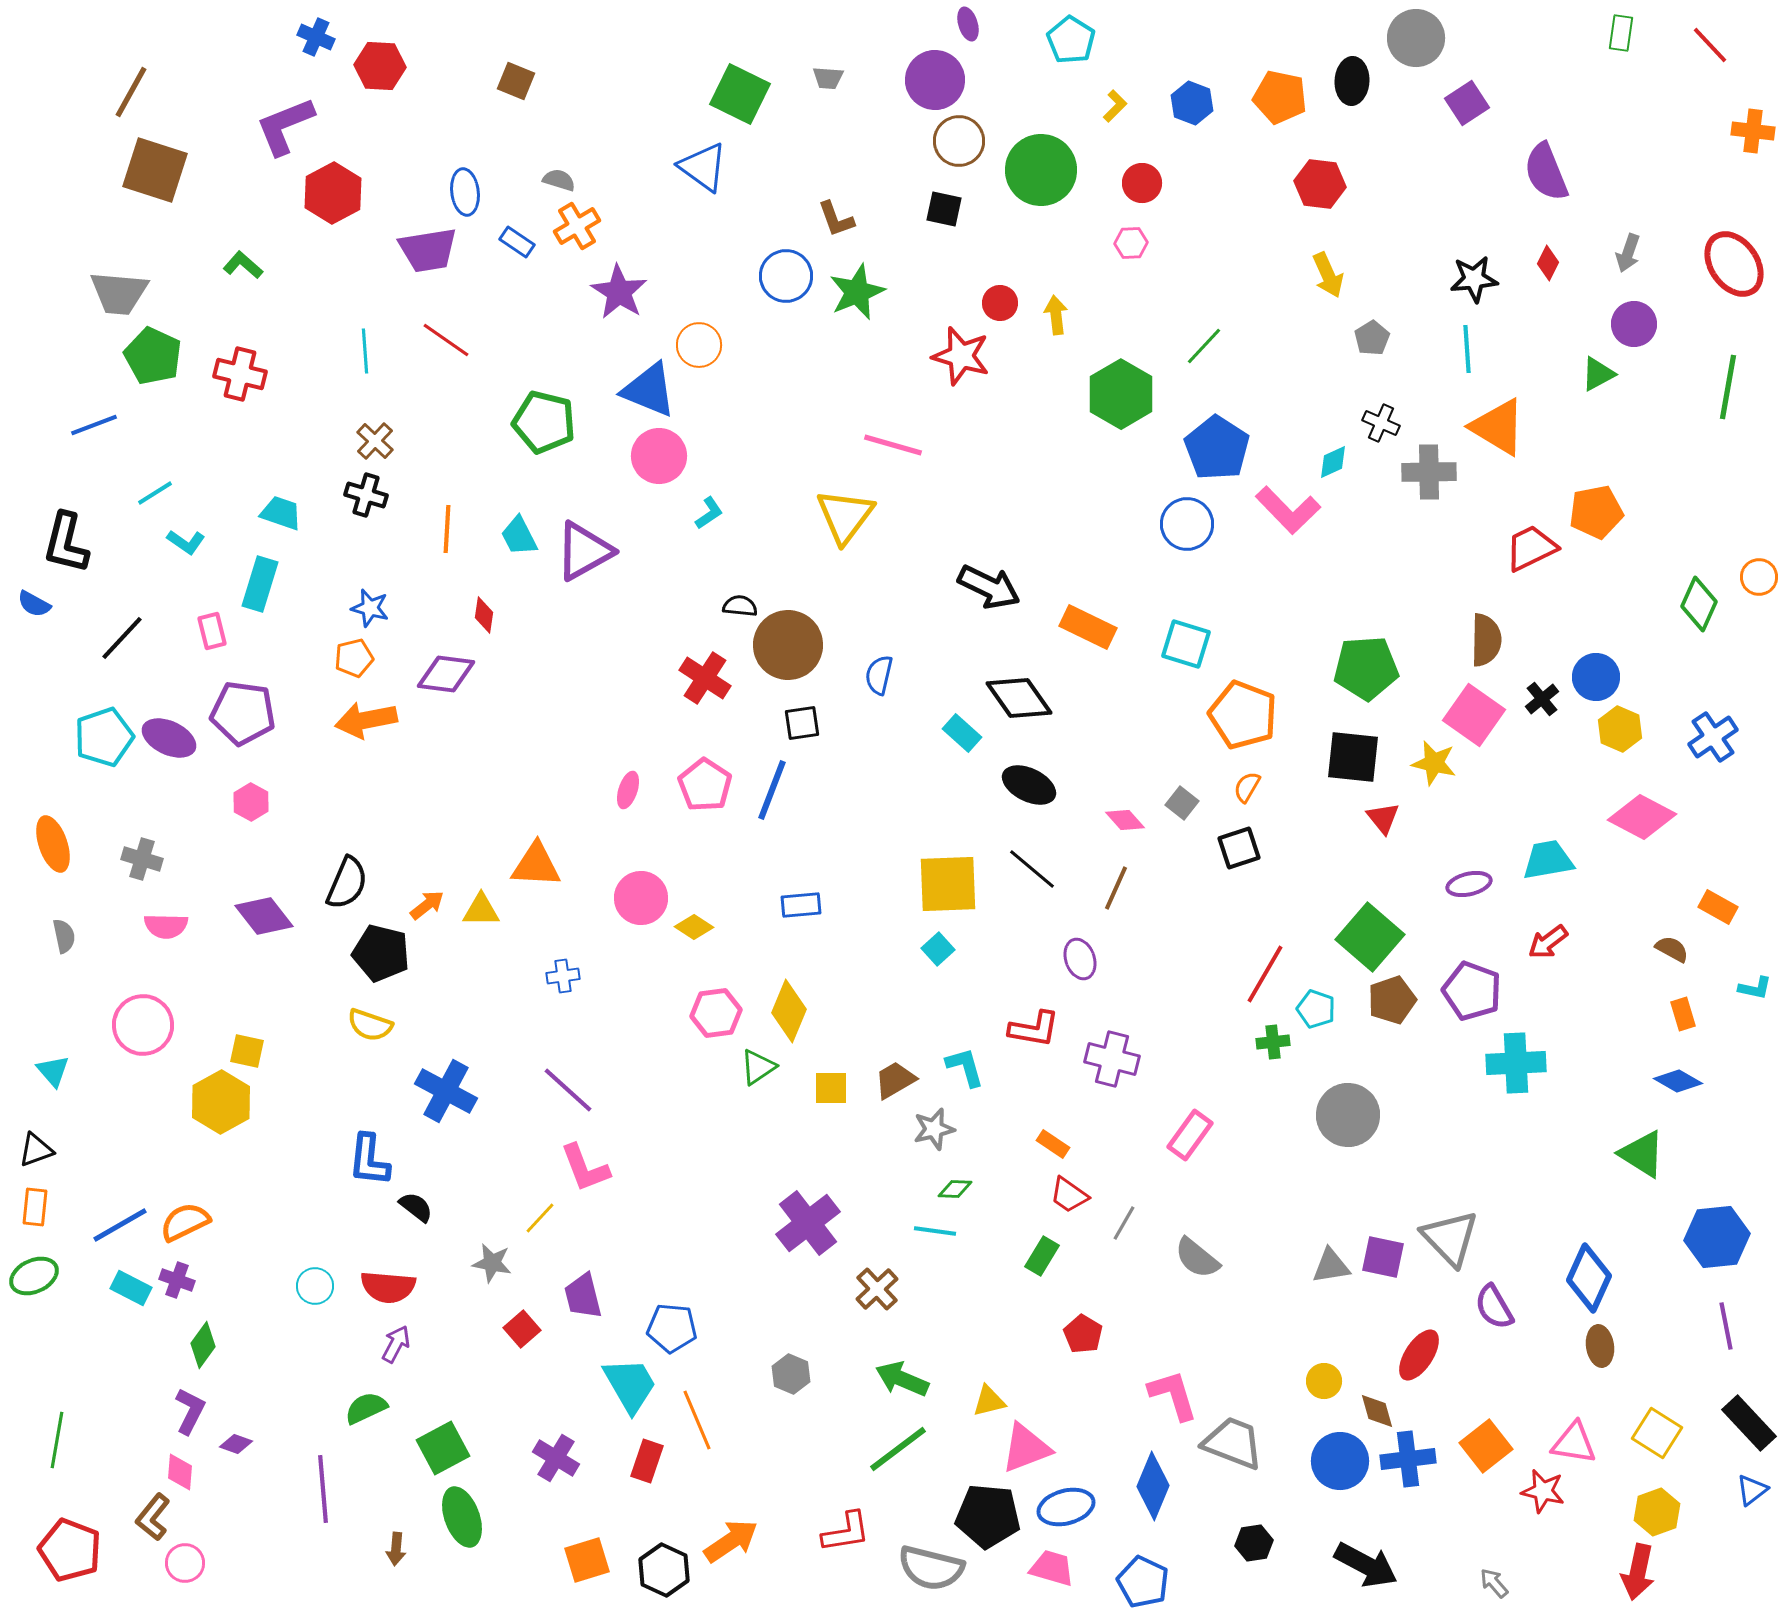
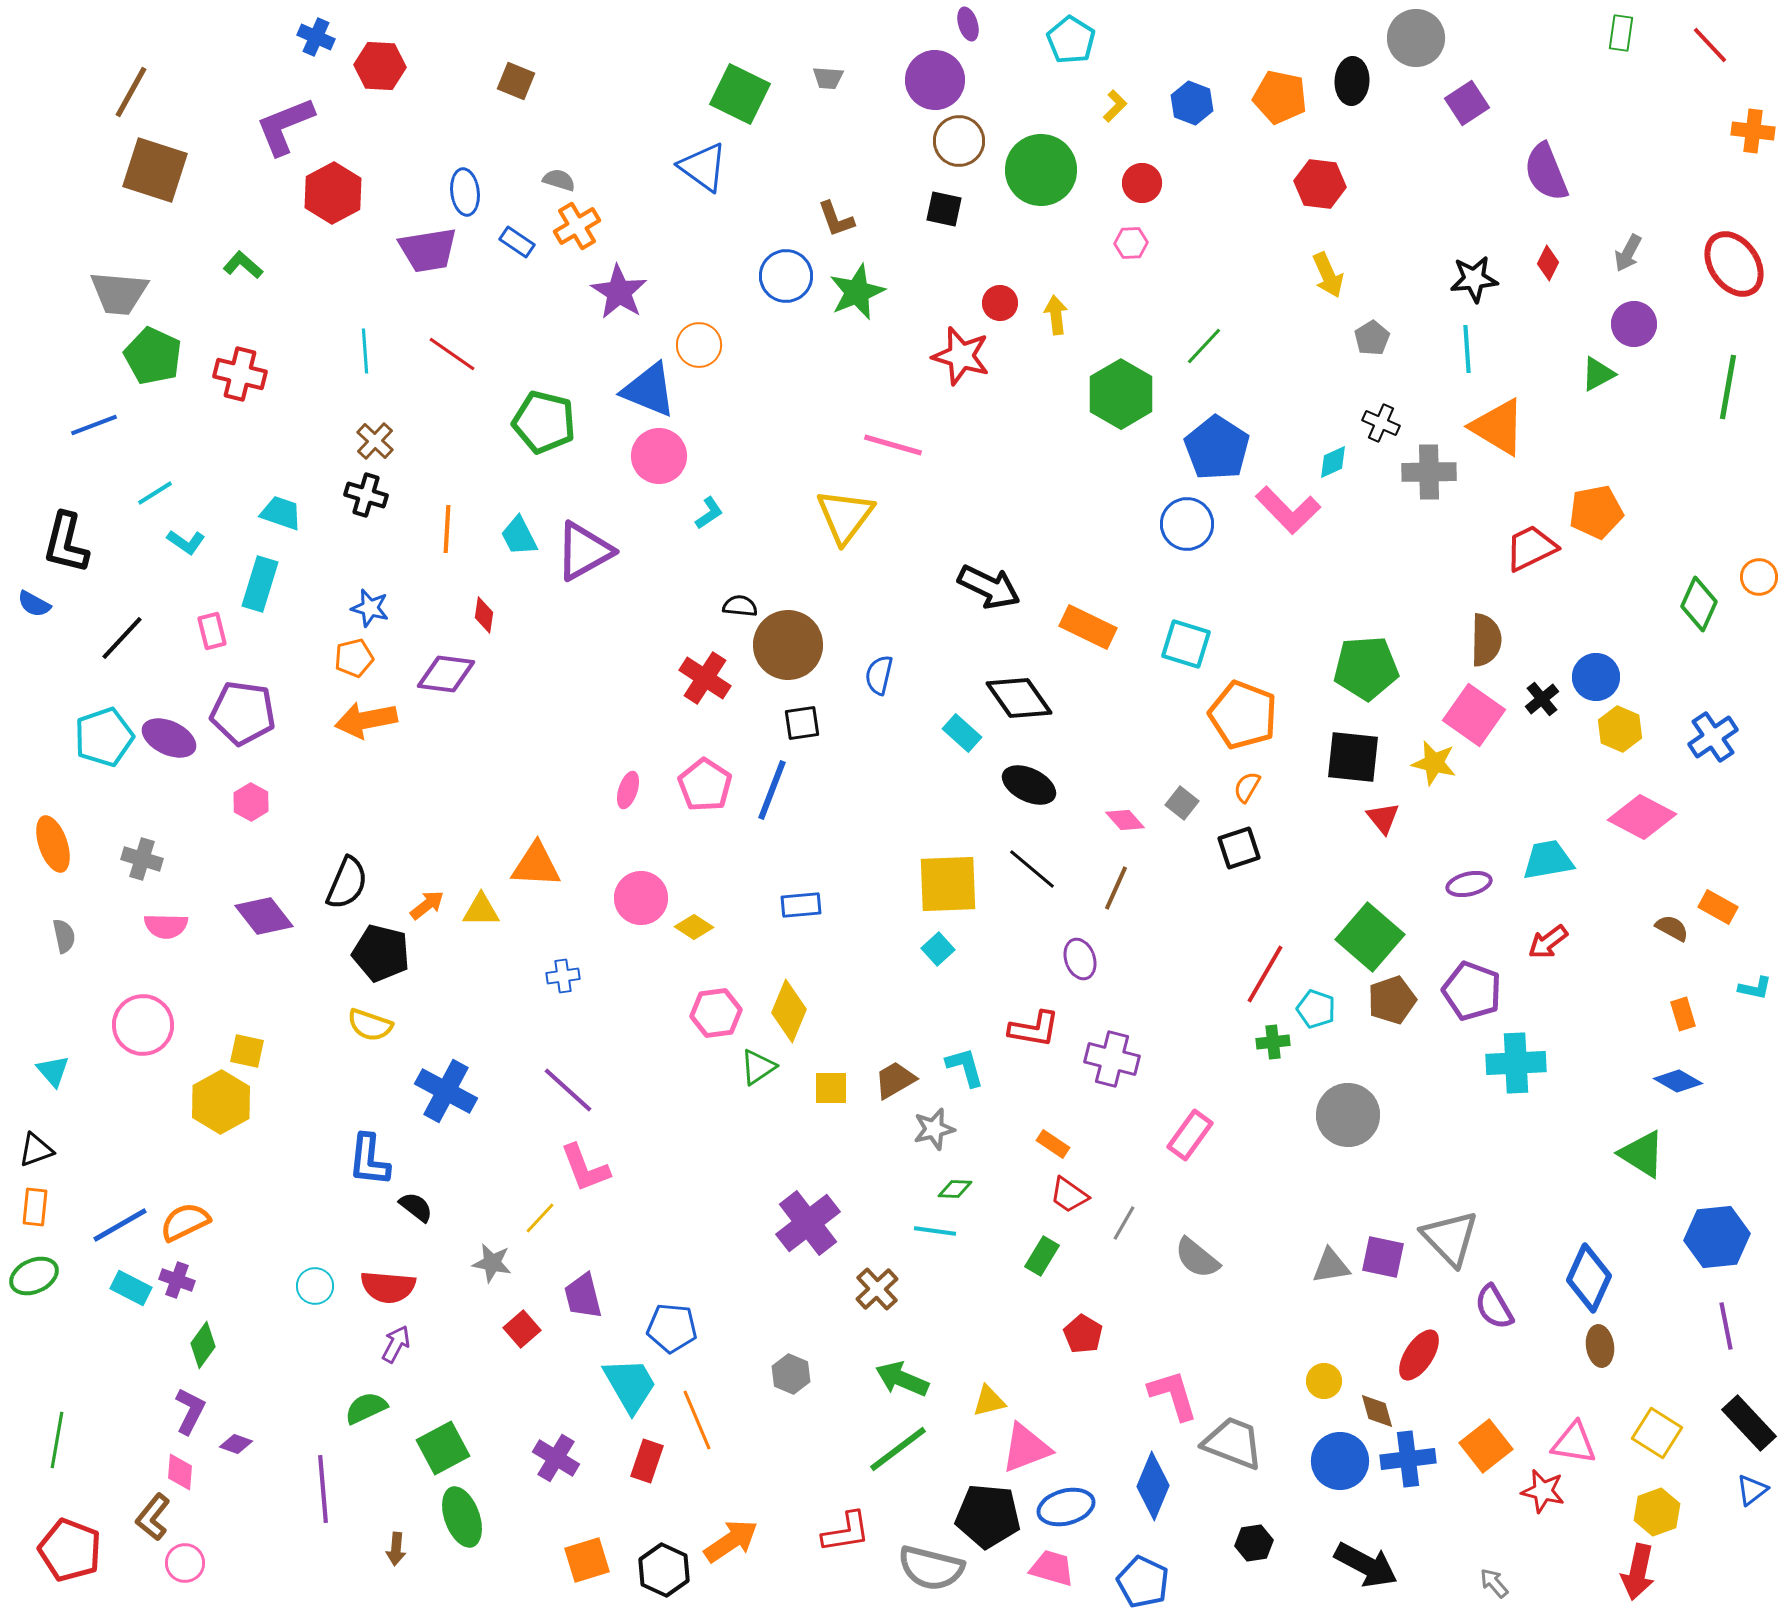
gray arrow at (1628, 253): rotated 9 degrees clockwise
red line at (446, 340): moved 6 px right, 14 px down
brown semicircle at (1672, 949): moved 21 px up
